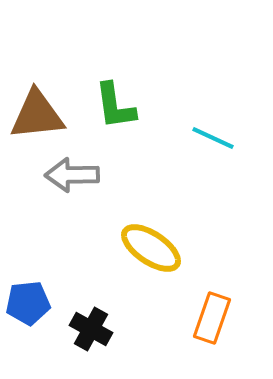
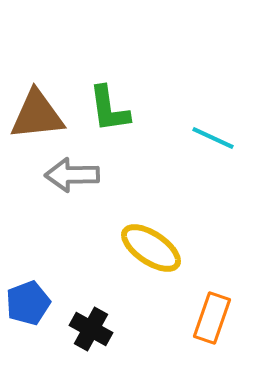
green L-shape: moved 6 px left, 3 px down
blue pentagon: rotated 15 degrees counterclockwise
